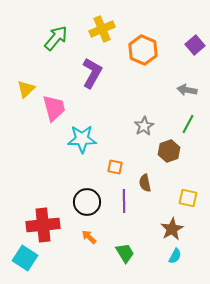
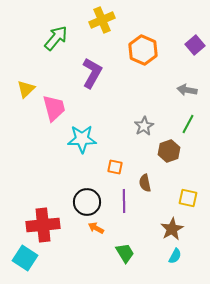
yellow cross: moved 9 px up
orange arrow: moved 7 px right, 9 px up; rotated 14 degrees counterclockwise
